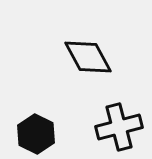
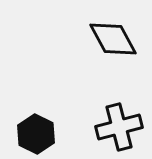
black diamond: moved 25 px right, 18 px up
